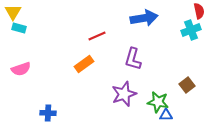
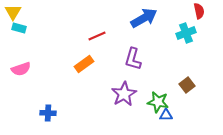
blue arrow: rotated 20 degrees counterclockwise
cyan cross: moved 5 px left, 3 px down
purple star: rotated 10 degrees counterclockwise
